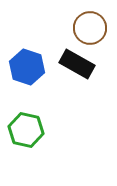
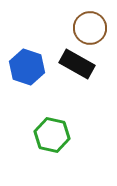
green hexagon: moved 26 px right, 5 px down
